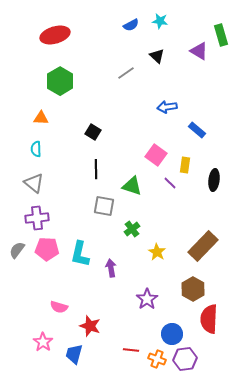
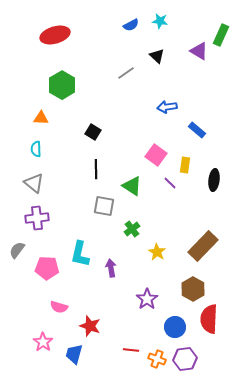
green rectangle: rotated 40 degrees clockwise
green hexagon: moved 2 px right, 4 px down
green triangle: rotated 15 degrees clockwise
pink pentagon: moved 19 px down
blue circle: moved 3 px right, 7 px up
